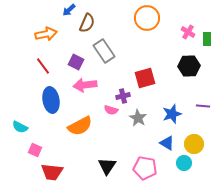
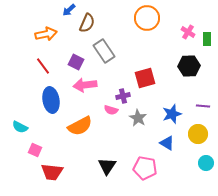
yellow circle: moved 4 px right, 10 px up
cyan circle: moved 22 px right
